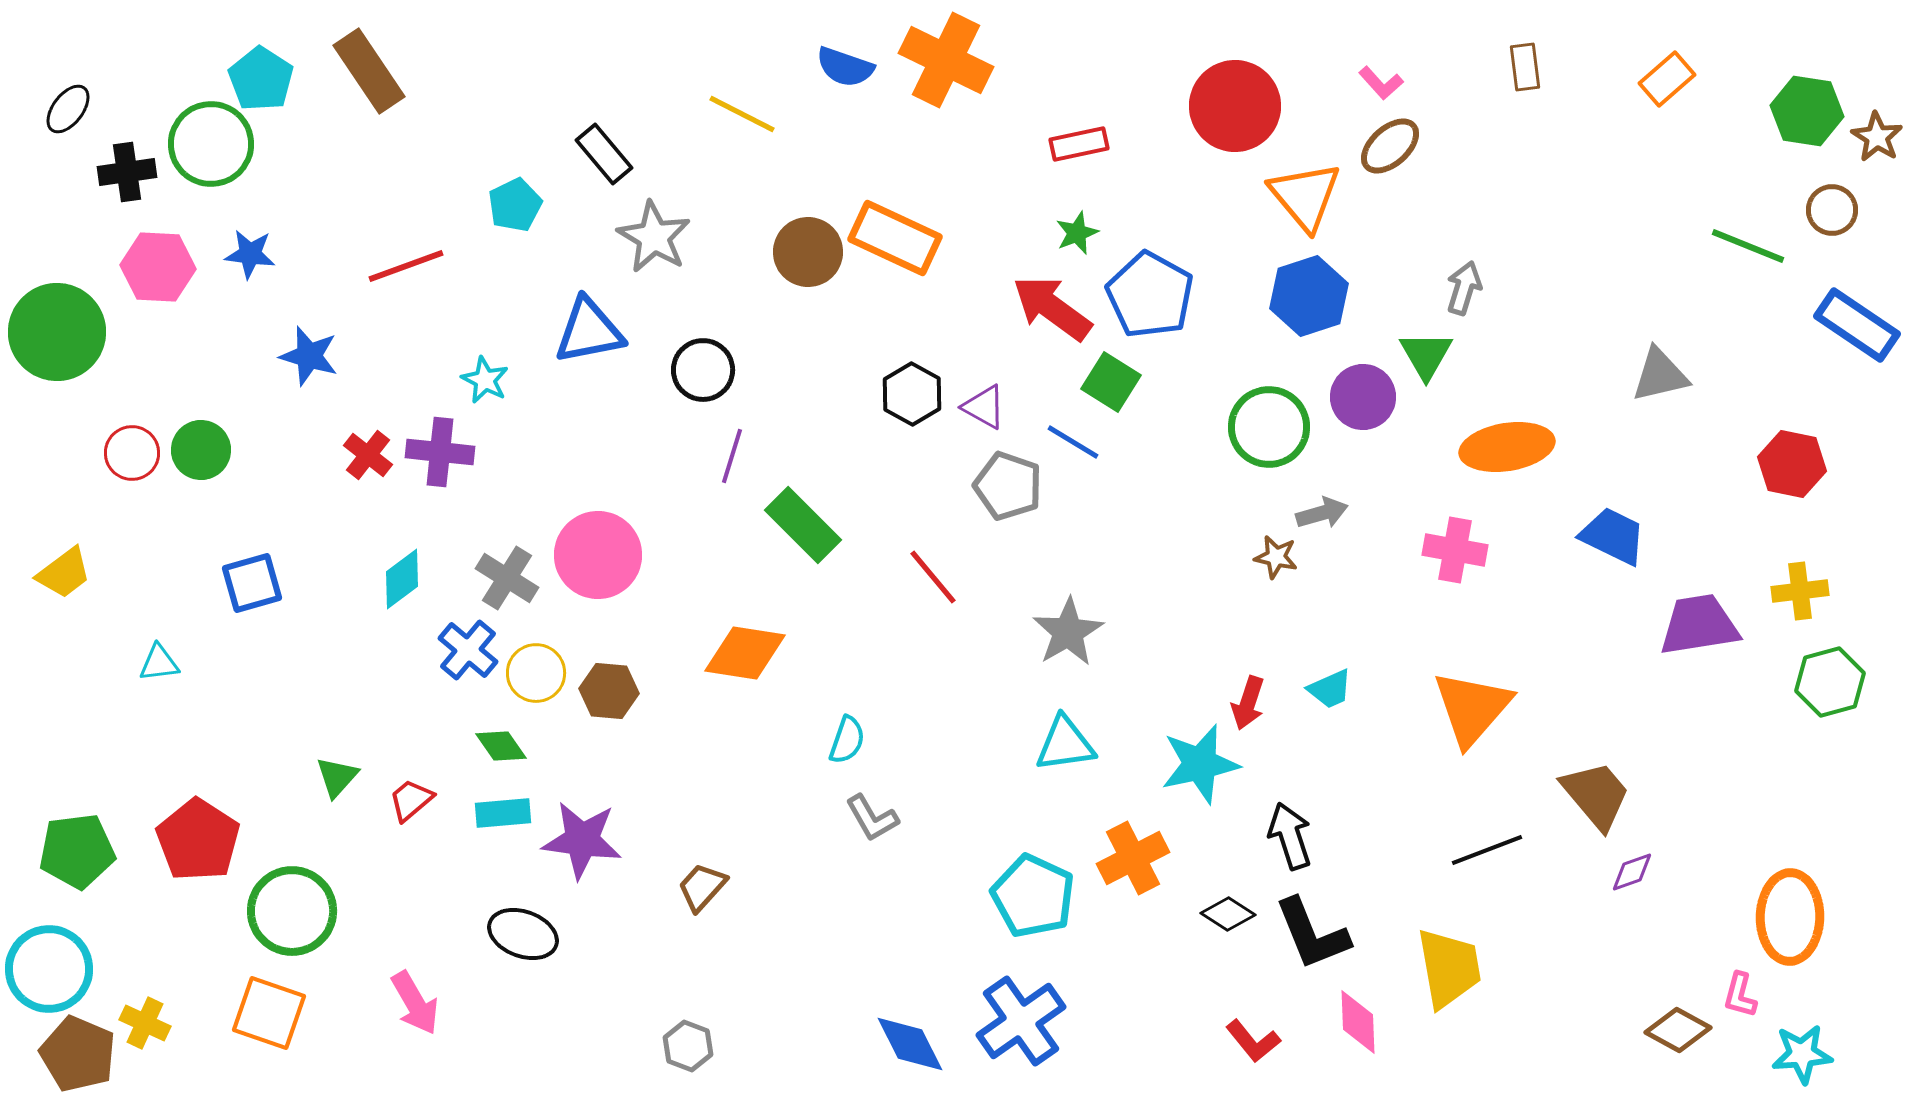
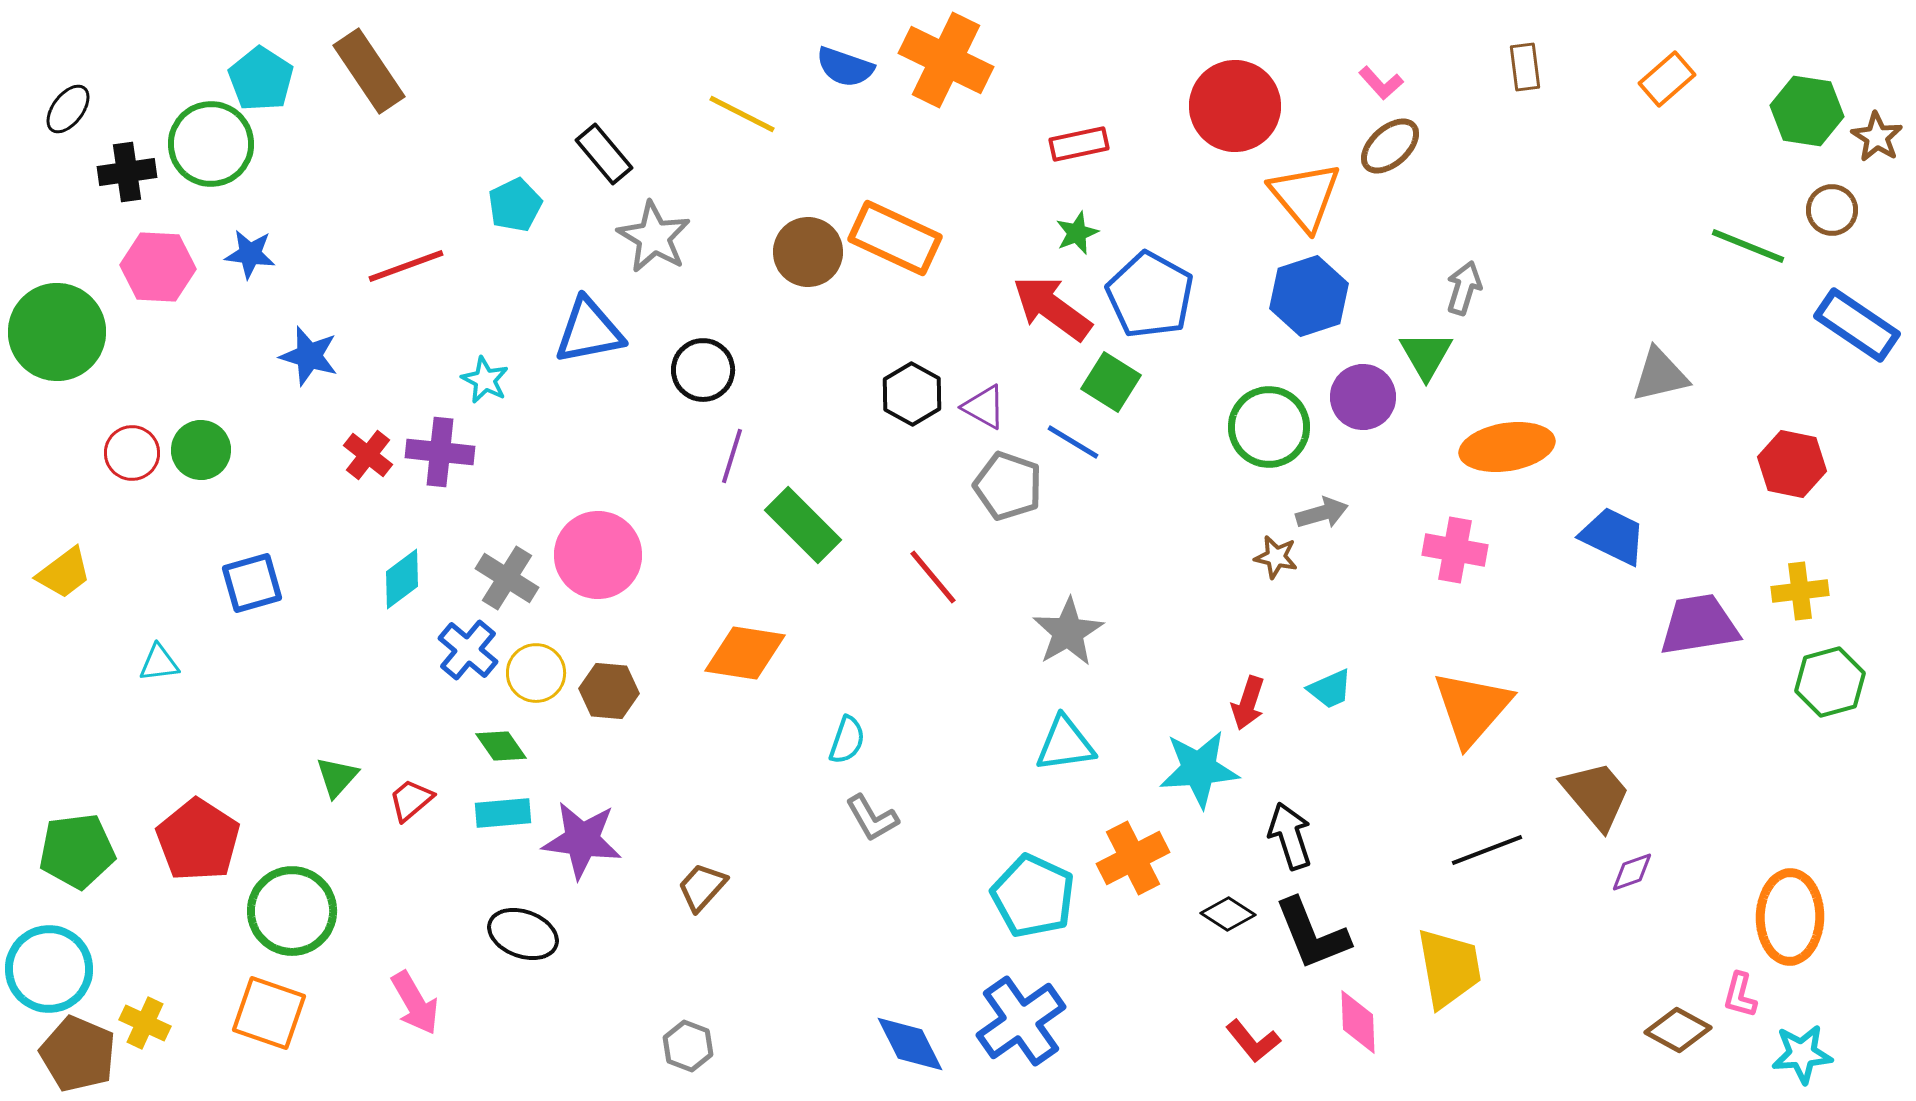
cyan star at (1200, 764): moved 1 px left, 5 px down; rotated 8 degrees clockwise
